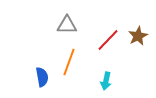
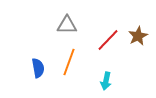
blue semicircle: moved 4 px left, 9 px up
